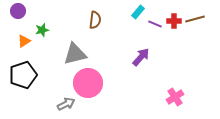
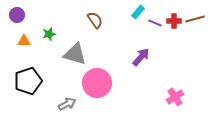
purple circle: moved 1 px left, 4 px down
brown semicircle: rotated 42 degrees counterclockwise
purple line: moved 1 px up
green star: moved 7 px right, 4 px down
orange triangle: rotated 32 degrees clockwise
gray triangle: rotated 30 degrees clockwise
black pentagon: moved 5 px right, 6 px down
pink circle: moved 9 px right
gray arrow: moved 1 px right
